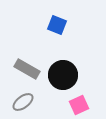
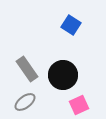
blue square: moved 14 px right; rotated 12 degrees clockwise
gray rectangle: rotated 25 degrees clockwise
gray ellipse: moved 2 px right
